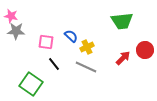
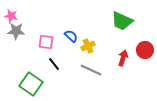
green trapezoid: rotated 30 degrees clockwise
yellow cross: moved 1 px right, 1 px up
red arrow: rotated 28 degrees counterclockwise
gray line: moved 5 px right, 3 px down
